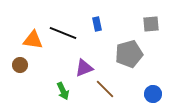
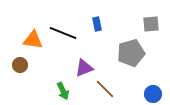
gray pentagon: moved 2 px right, 1 px up
